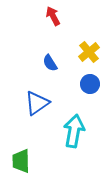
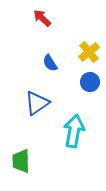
red arrow: moved 11 px left, 2 px down; rotated 18 degrees counterclockwise
blue circle: moved 2 px up
